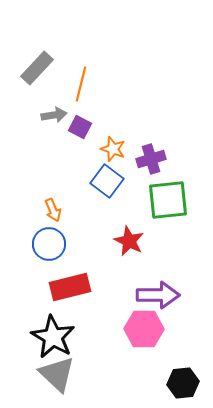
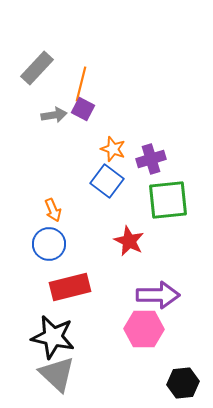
purple square: moved 3 px right, 18 px up
black star: rotated 18 degrees counterclockwise
